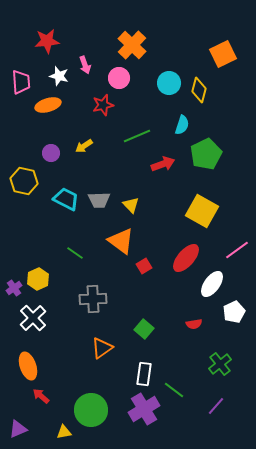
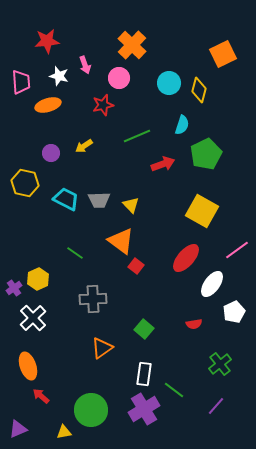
yellow hexagon at (24, 181): moved 1 px right, 2 px down
red square at (144, 266): moved 8 px left; rotated 21 degrees counterclockwise
